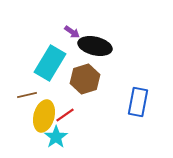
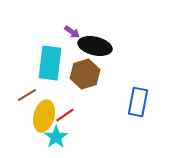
cyan rectangle: rotated 24 degrees counterclockwise
brown hexagon: moved 5 px up
brown line: rotated 18 degrees counterclockwise
